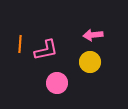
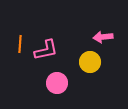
pink arrow: moved 10 px right, 2 px down
